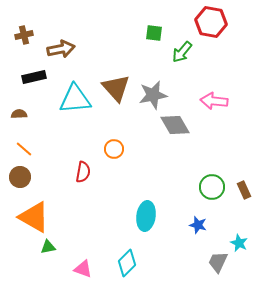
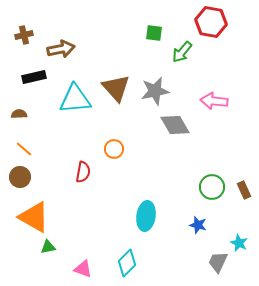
gray star: moved 2 px right, 4 px up
